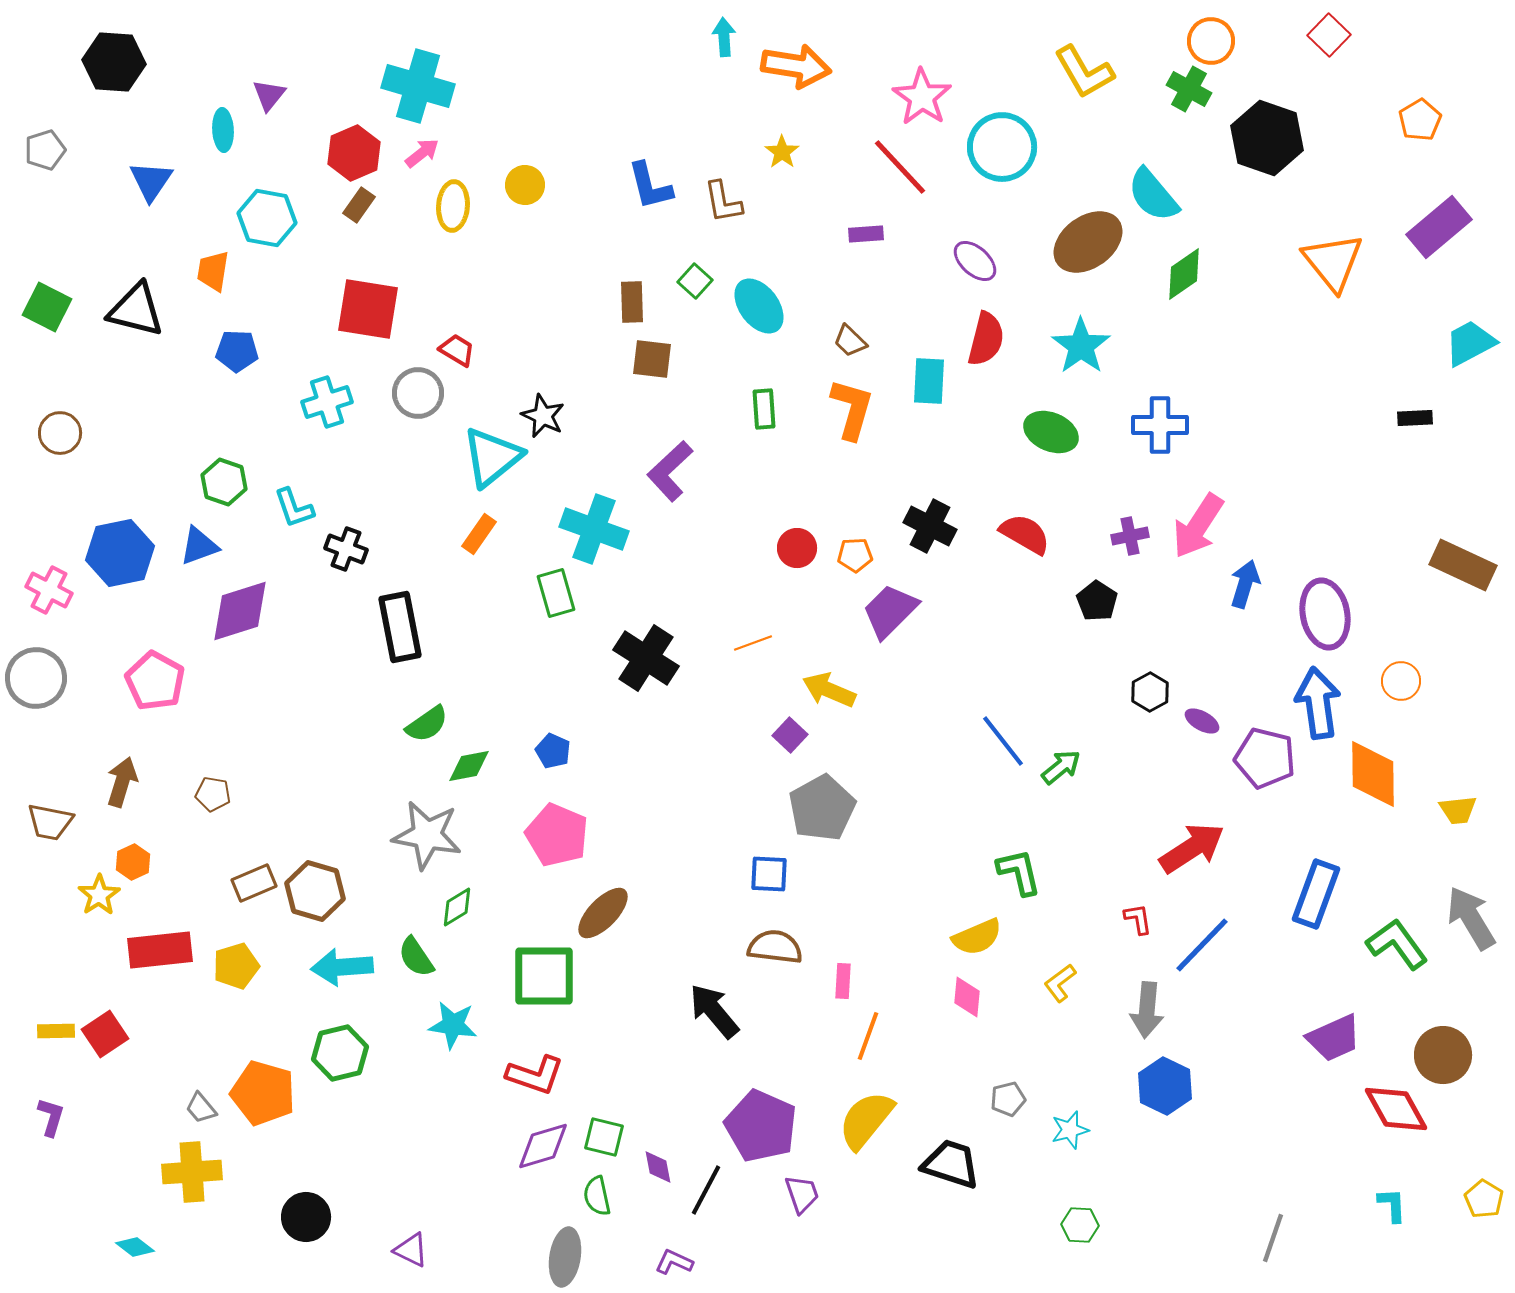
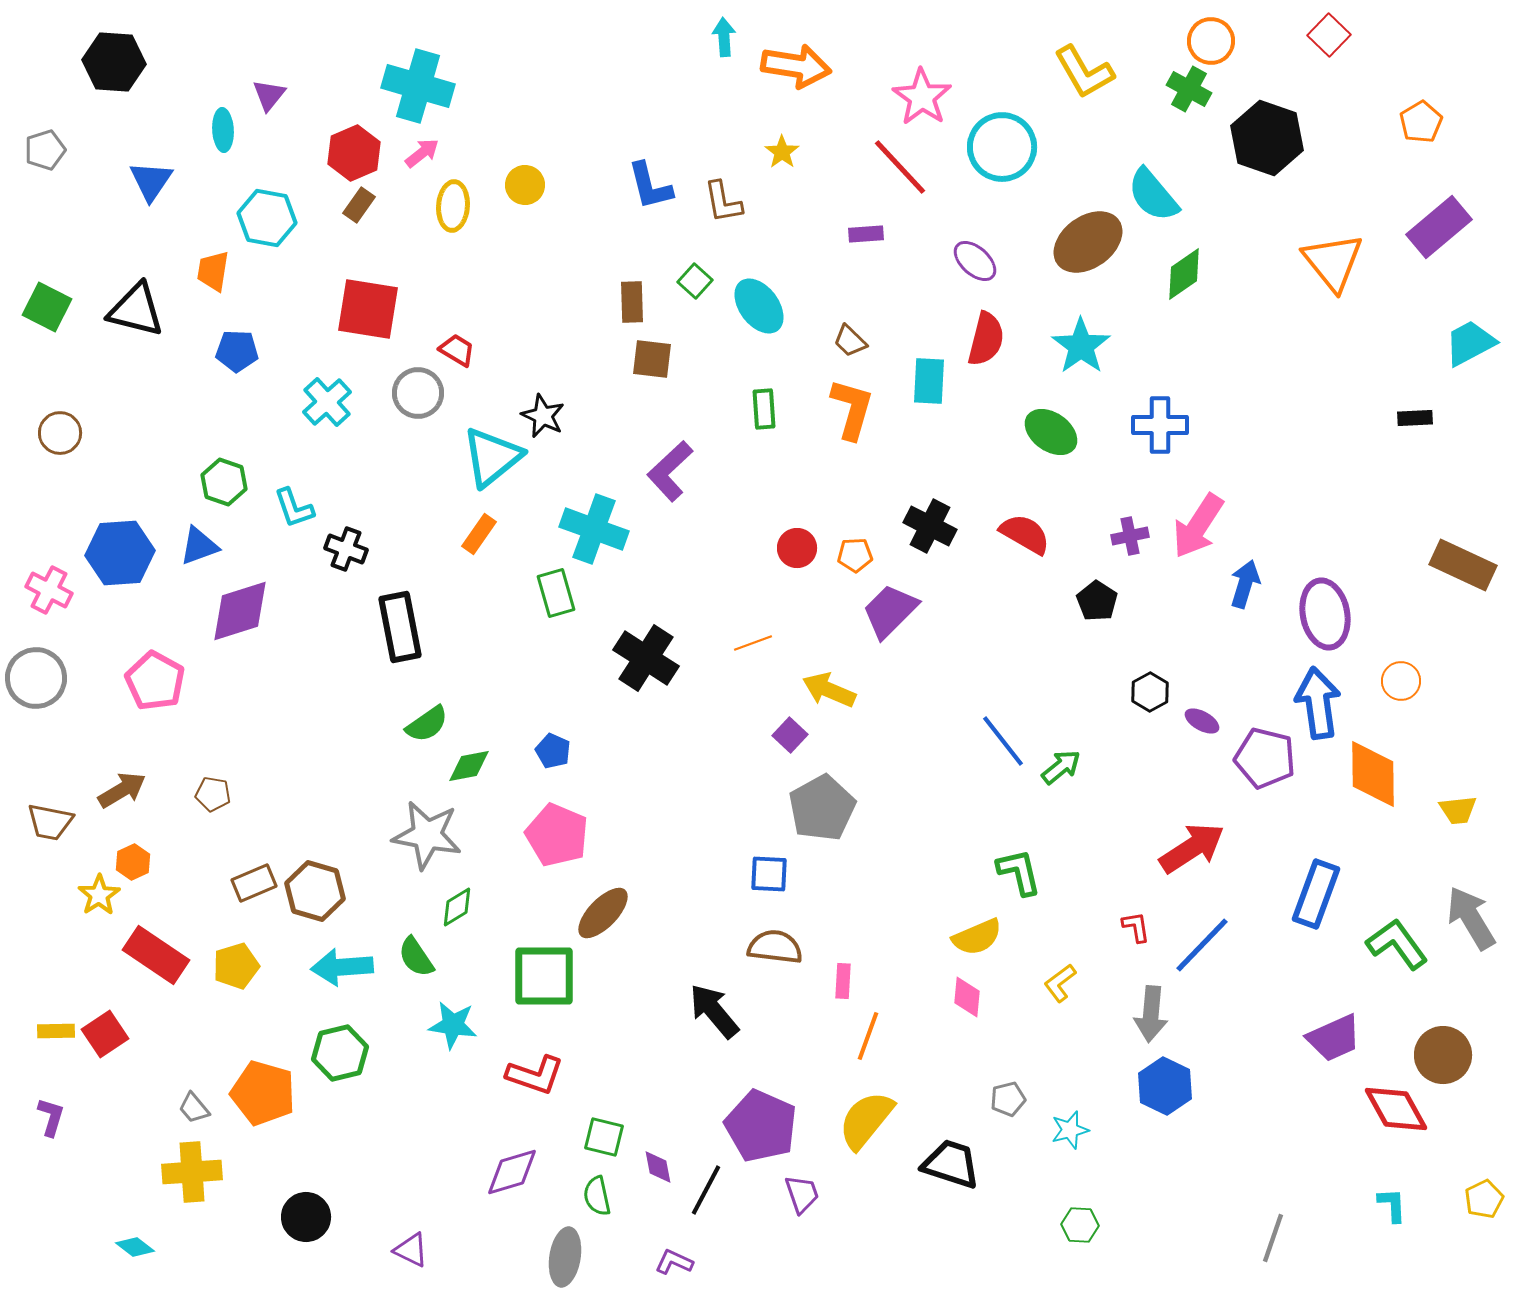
orange pentagon at (1420, 120): moved 1 px right, 2 px down
cyan cross at (327, 402): rotated 24 degrees counterclockwise
green ellipse at (1051, 432): rotated 12 degrees clockwise
blue hexagon at (120, 553): rotated 8 degrees clockwise
brown arrow at (122, 782): moved 8 px down; rotated 42 degrees clockwise
red L-shape at (1138, 919): moved 2 px left, 8 px down
red rectangle at (160, 950): moved 4 px left, 5 px down; rotated 40 degrees clockwise
gray arrow at (1147, 1010): moved 4 px right, 4 px down
gray trapezoid at (201, 1108): moved 7 px left
purple diamond at (543, 1146): moved 31 px left, 26 px down
yellow pentagon at (1484, 1199): rotated 15 degrees clockwise
